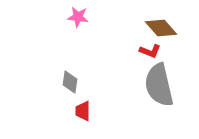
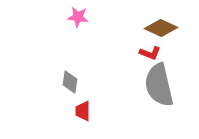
brown diamond: rotated 24 degrees counterclockwise
red L-shape: moved 2 px down
